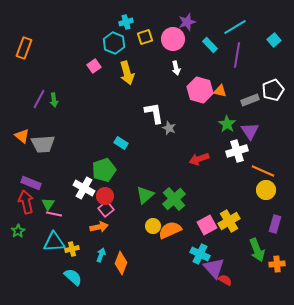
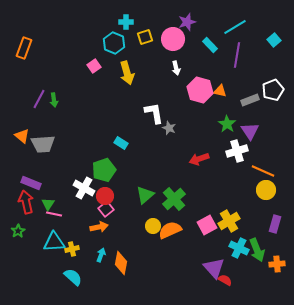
cyan cross at (126, 22): rotated 16 degrees clockwise
cyan cross at (200, 254): moved 39 px right, 6 px up
orange diamond at (121, 263): rotated 10 degrees counterclockwise
